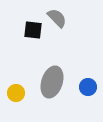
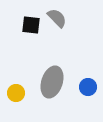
black square: moved 2 px left, 5 px up
